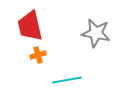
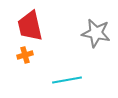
orange cross: moved 13 px left
